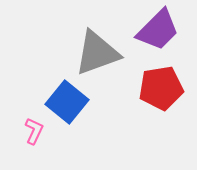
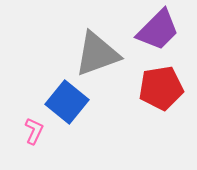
gray triangle: moved 1 px down
